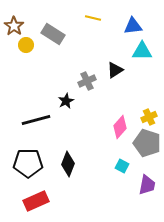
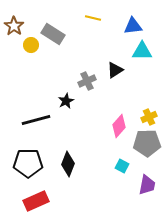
yellow circle: moved 5 px right
pink diamond: moved 1 px left, 1 px up
gray pentagon: rotated 20 degrees counterclockwise
